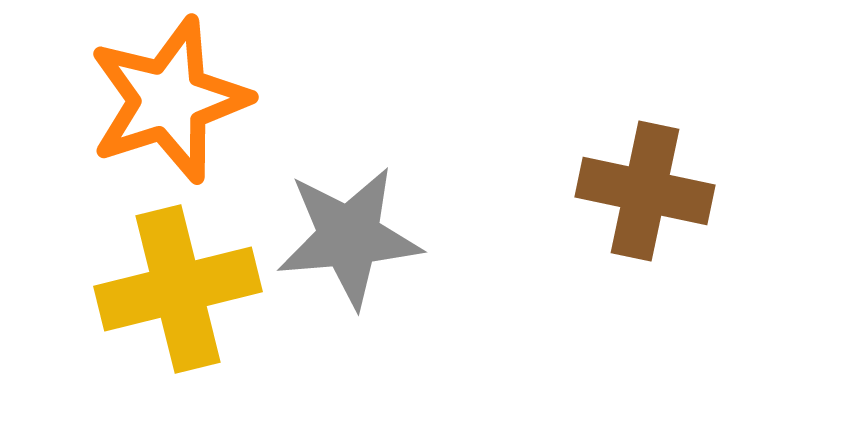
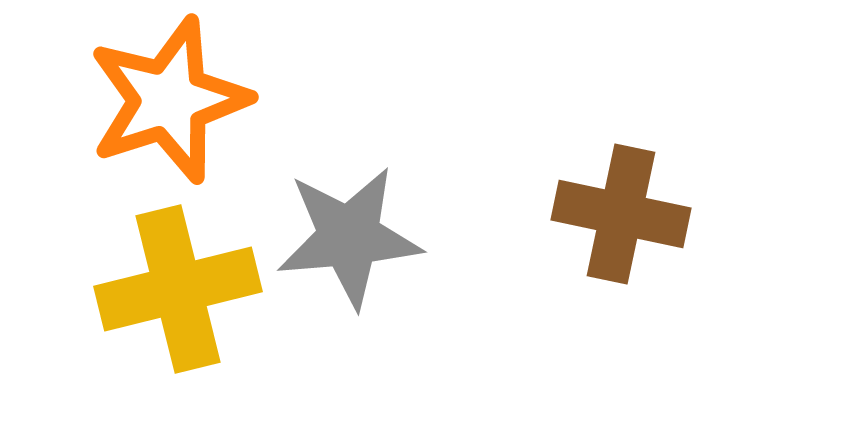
brown cross: moved 24 px left, 23 px down
